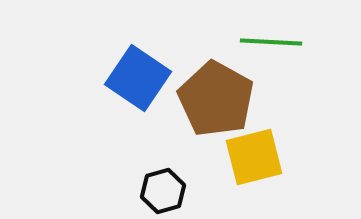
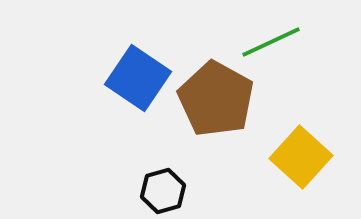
green line: rotated 28 degrees counterclockwise
yellow square: moved 47 px right; rotated 34 degrees counterclockwise
